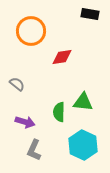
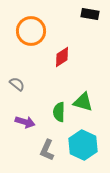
red diamond: rotated 25 degrees counterclockwise
green triangle: rotated 10 degrees clockwise
gray L-shape: moved 13 px right
